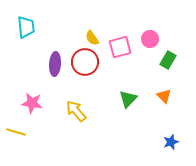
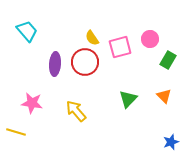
cyan trapezoid: moved 1 px right, 4 px down; rotated 35 degrees counterclockwise
